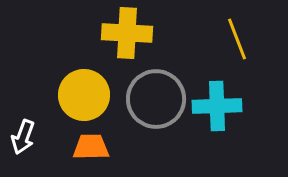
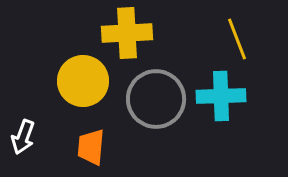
yellow cross: rotated 6 degrees counterclockwise
yellow circle: moved 1 px left, 14 px up
cyan cross: moved 4 px right, 10 px up
orange trapezoid: rotated 84 degrees counterclockwise
